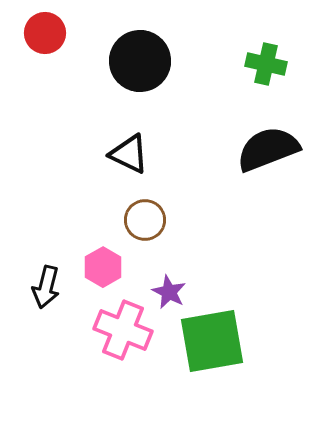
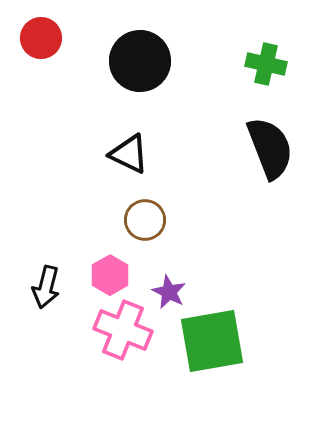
red circle: moved 4 px left, 5 px down
black semicircle: moved 2 px right, 1 px up; rotated 90 degrees clockwise
pink hexagon: moved 7 px right, 8 px down
